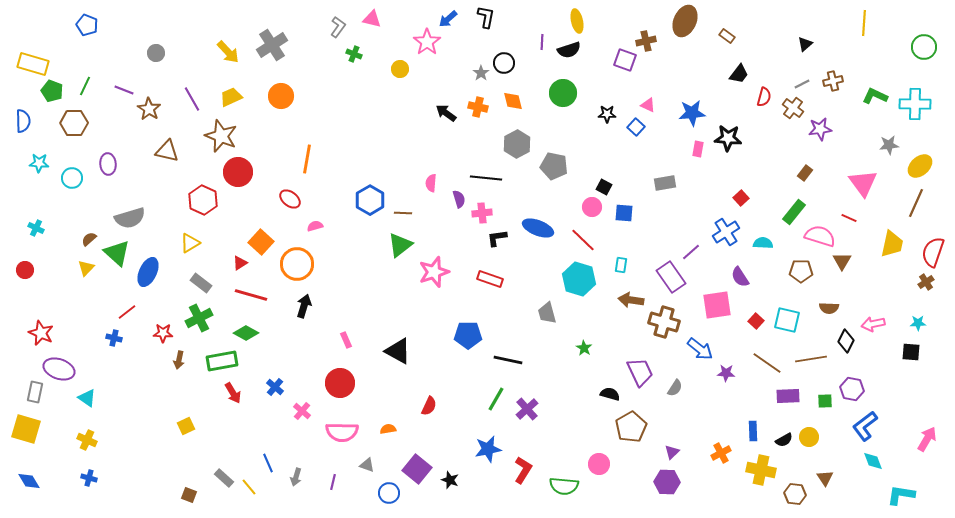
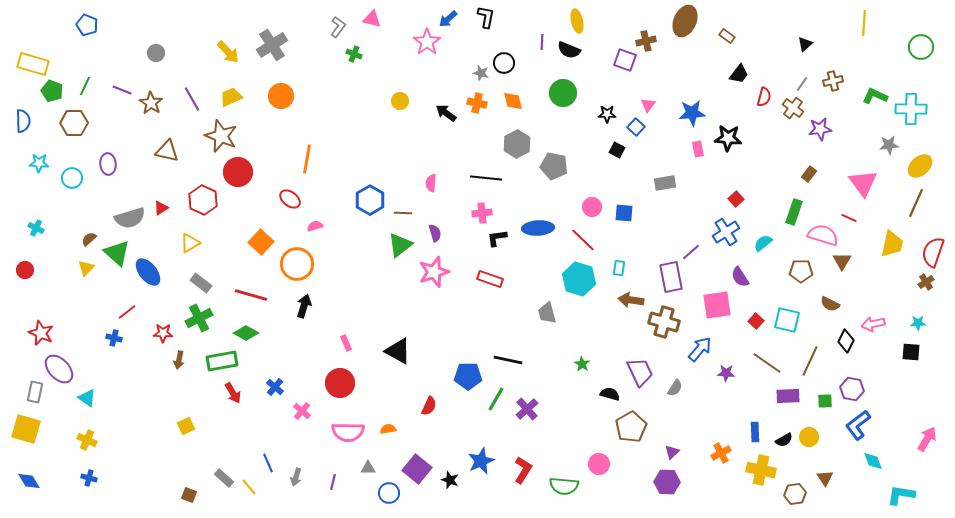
green circle at (924, 47): moved 3 px left
black semicircle at (569, 50): rotated 40 degrees clockwise
yellow circle at (400, 69): moved 32 px down
gray star at (481, 73): rotated 21 degrees counterclockwise
gray line at (802, 84): rotated 28 degrees counterclockwise
purple line at (124, 90): moved 2 px left
cyan cross at (915, 104): moved 4 px left, 5 px down
pink triangle at (648, 105): rotated 42 degrees clockwise
orange cross at (478, 107): moved 1 px left, 4 px up
brown star at (149, 109): moved 2 px right, 6 px up
pink rectangle at (698, 149): rotated 21 degrees counterclockwise
brown rectangle at (805, 173): moved 4 px right, 1 px down
black square at (604, 187): moved 13 px right, 37 px up
red square at (741, 198): moved 5 px left, 1 px down
purple semicircle at (459, 199): moved 24 px left, 34 px down
green rectangle at (794, 212): rotated 20 degrees counterclockwise
blue ellipse at (538, 228): rotated 24 degrees counterclockwise
pink semicircle at (820, 236): moved 3 px right, 1 px up
cyan semicircle at (763, 243): rotated 42 degrees counterclockwise
red triangle at (240, 263): moved 79 px left, 55 px up
cyan rectangle at (621, 265): moved 2 px left, 3 px down
blue ellipse at (148, 272): rotated 64 degrees counterclockwise
purple rectangle at (671, 277): rotated 24 degrees clockwise
brown semicircle at (829, 308): moved 1 px right, 4 px up; rotated 24 degrees clockwise
blue pentagon at (468, 335): moved 41 px down
pink rectangle at (346, 340): moved 3 px down
green star at (584, 348): moved 2 px left, 16 px down
blue arrow at (700, 349): rotated 88 degrees counterclockwise
brown line at (811, 359): moved 1 px left, 2 px down; rotated 56 degrees counterclockwise
purple ellipse at (59, 369): rotated 28 degrees clockwise
blue L-shape at (865, 426): moved 7 px left, 1 px up
blue rectangle at (753, 431): moved 2 px right, 1 px down
pink semicircle at (342, 432): moved 6 px right
blue star at (488, 449): moved 7 px left, 12 px down; rotated 12 degrees counterclockwise
gray triangle at (367, 465): moved 1 px right, 3 px down; rotated 21 degrees counterclockwise
brown hexagon at (795, 494): rotated 15 degrees counterclockwise
